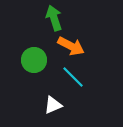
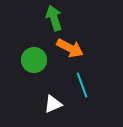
orange arrow: moved 1 px left, 2 px down
cyan line: moved 9 px right, 8 px down; rotated 25 degrees clockwise
white triangle: moved 1 px up
